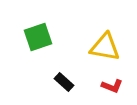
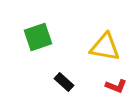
red L-shape: moved 4 px right
